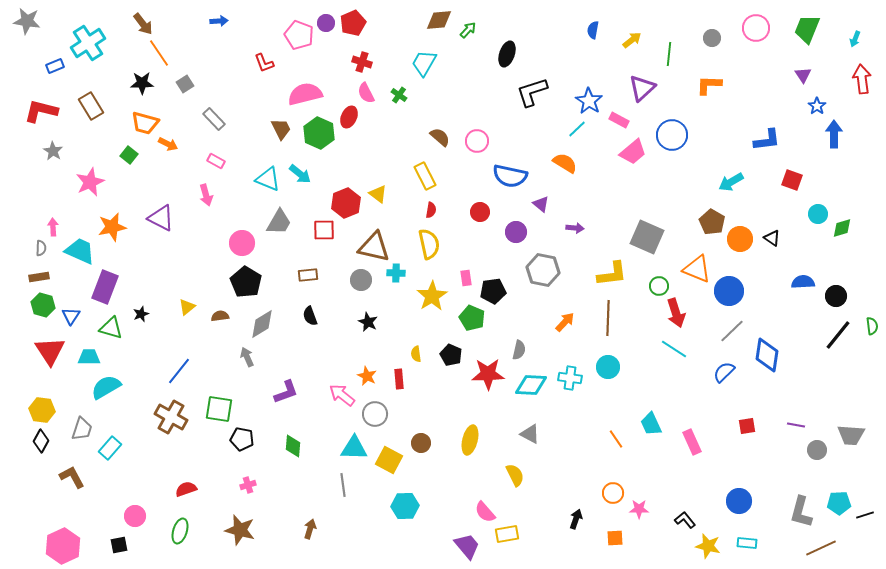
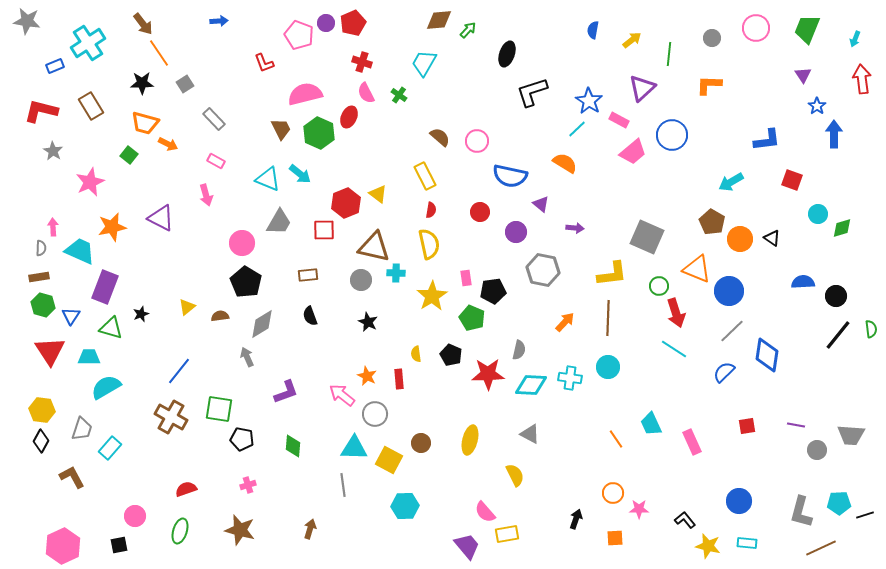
green semicircle at (872, 326): moved 1 px left, 3 px down
